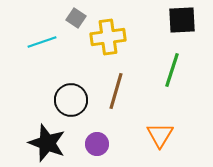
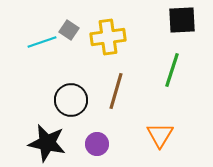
gray square: moved 7 px left, 12 px down
black star: rotated 9 degrees counterclockwise
